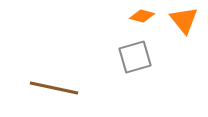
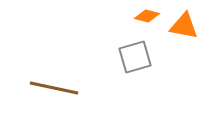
orange diamond: moved 5 px right
orange triangle: moved 6 px down; rotated 40 degrees counterclockwise
